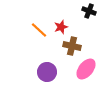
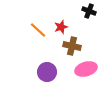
orange line: moved 1 px left
pink ellipse: rotated 35 degrees clockwise
